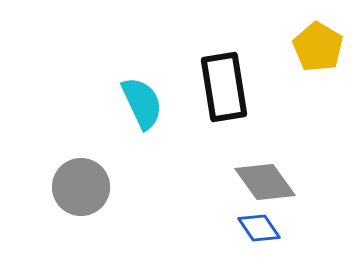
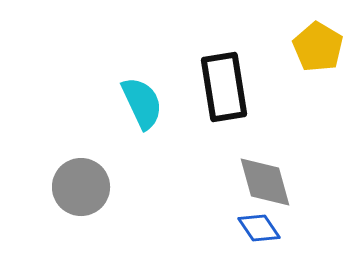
gray diamond: rotated 20 degrees clockwise
